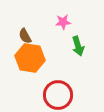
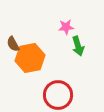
pink star: moved 3 px right, 5 px down
brown semicircle: moved 12 px left, 8 px down
orange hexagon: rotated 20 degrees counterclockwise
